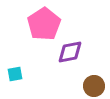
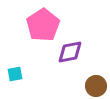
pink pentagon: moved 1 px left, 1 px down
brown circle: moved 2 px right
